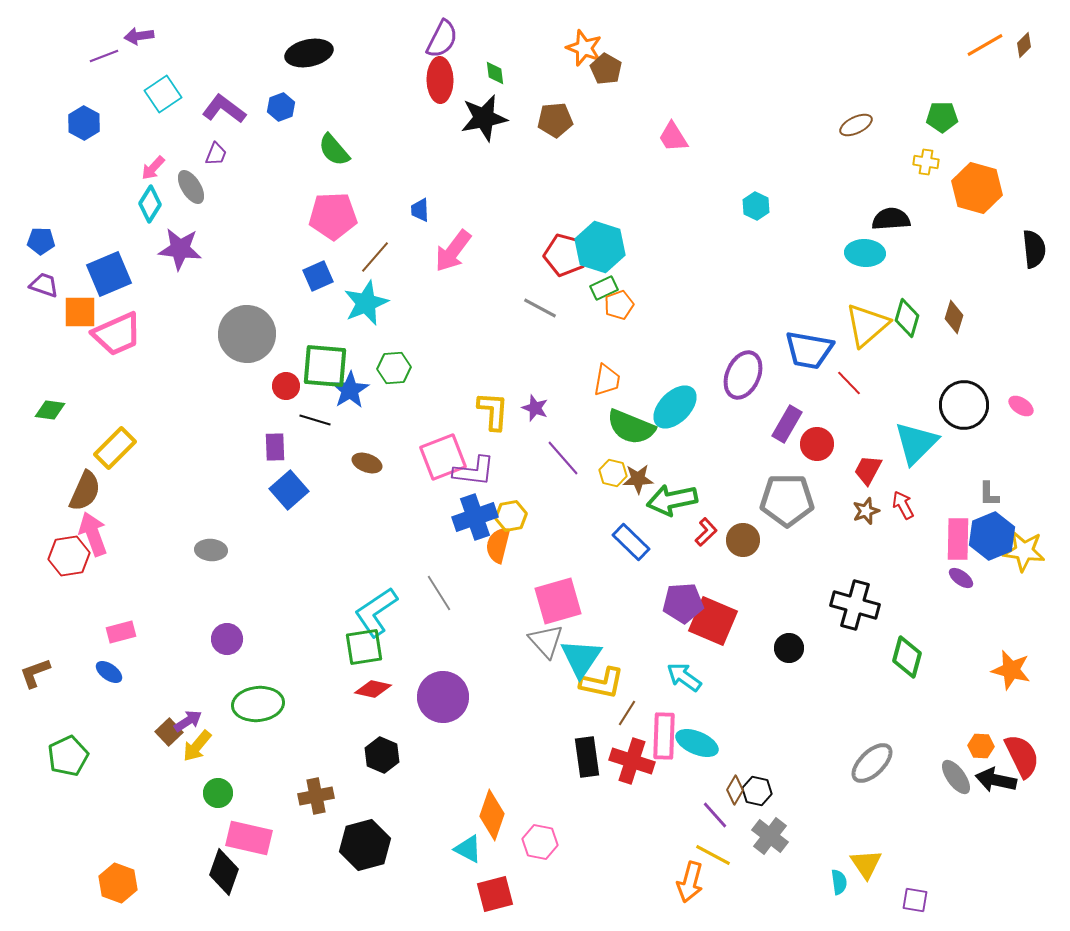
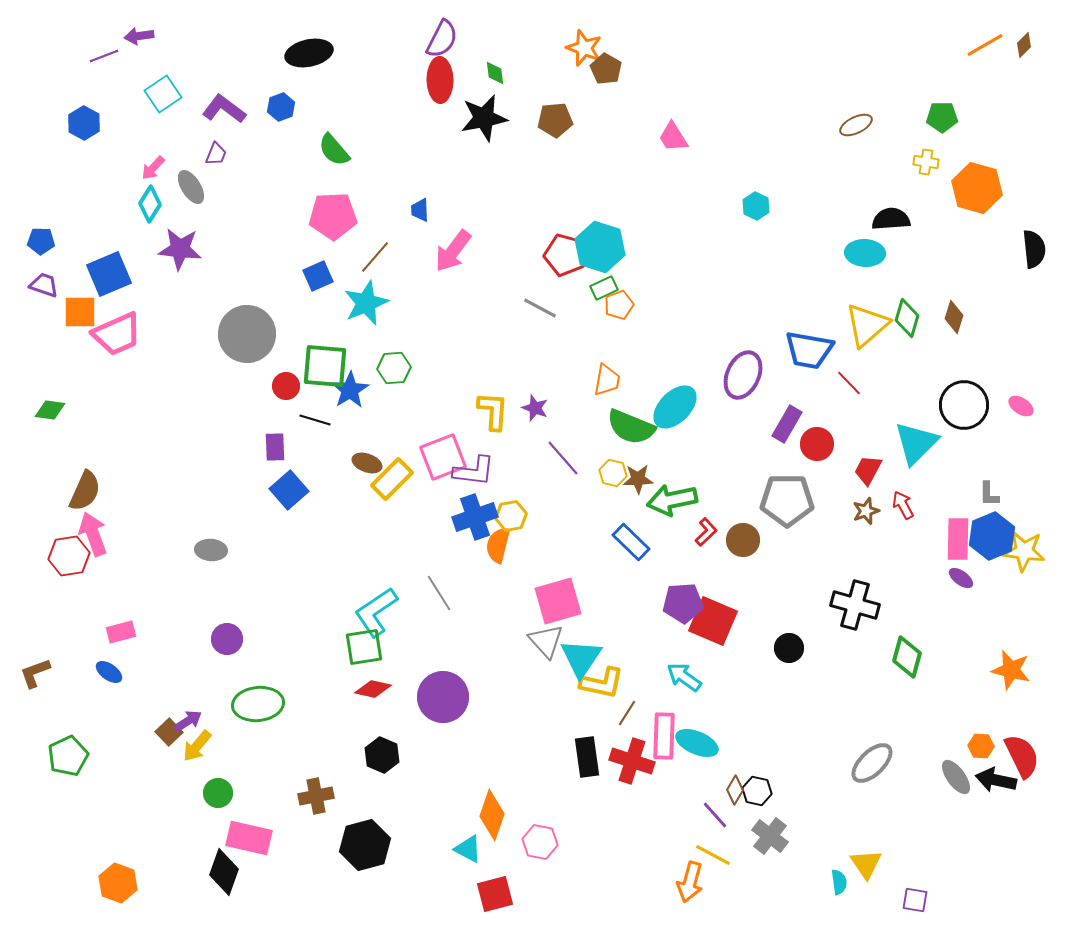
yellow rectangle at (115, 448): moved 277 px right, 31 px down
